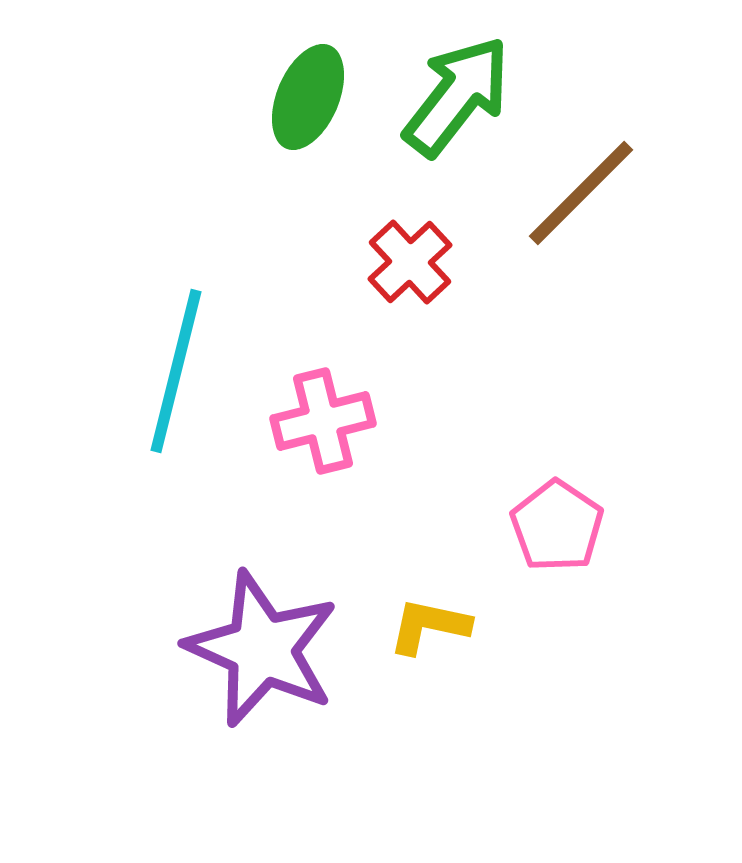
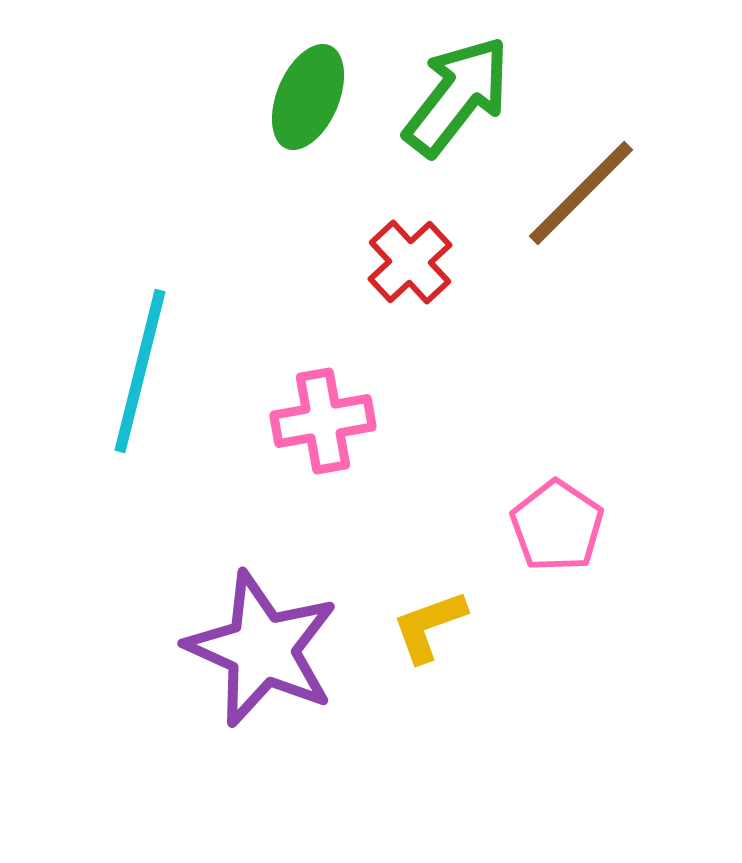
cyan line: moved 36 px left
pink cross: rotated 4 degrees clockwise
yellow L-shape: rotated 32 degrees counterclockwise
